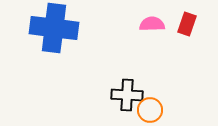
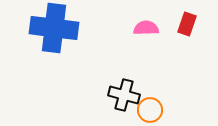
pink semicircle: moved 6 px left, 4 px down
black cross: moved 3 px left; rotated 12 degrees clockwise
